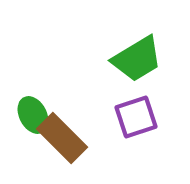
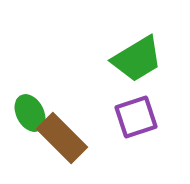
green ellipse: moved 3 px left, 2 px up
